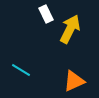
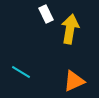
yellow arrow: rotated 16 degrees counterclockwise
cyan line: moved 2 px down
